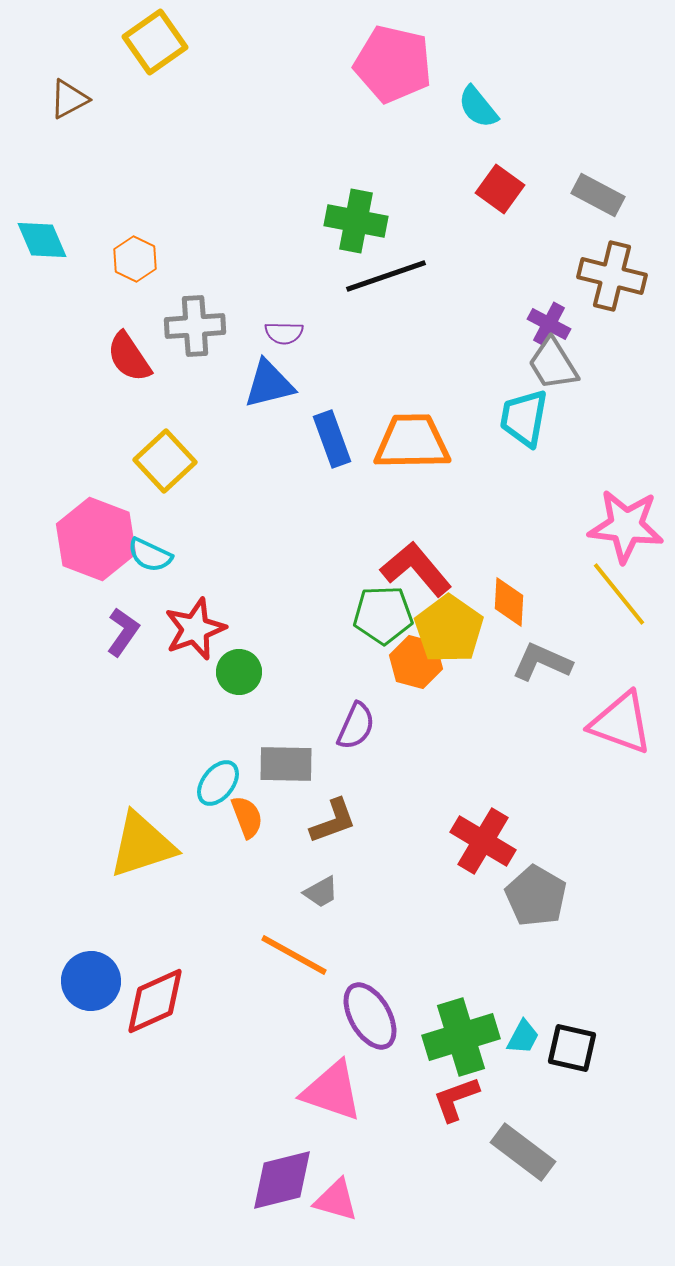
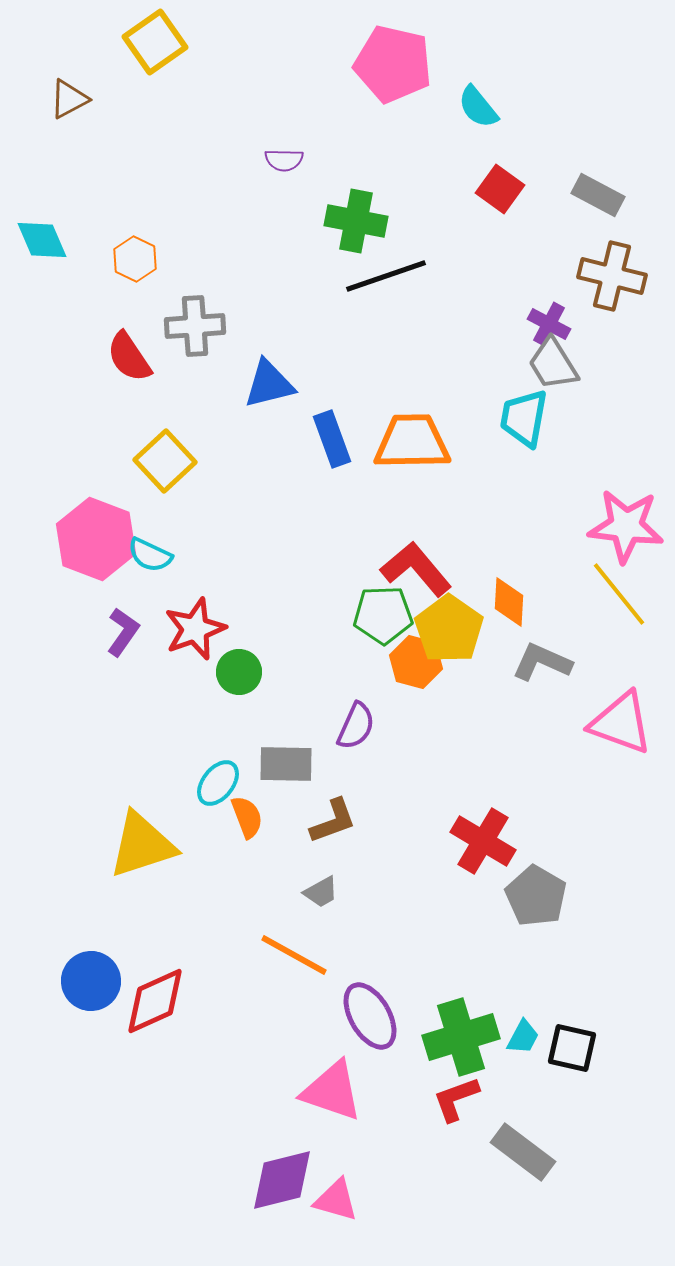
purple semicircle at (284, 333): moved 173 px up
